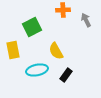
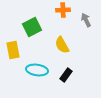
yellow semicircle: moved 6 px right, 6 px up
cyan ellipse: rotated 20 degrees clockwise
